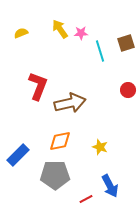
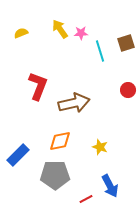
brown arrow: moved 4 px right
